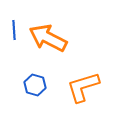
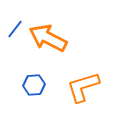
blue line: moved 1 px right, 1 px up; rotated 42 degrees clockwise
blue hexagon: moved 1 px left; rotated 20 degrees counterclockwise
